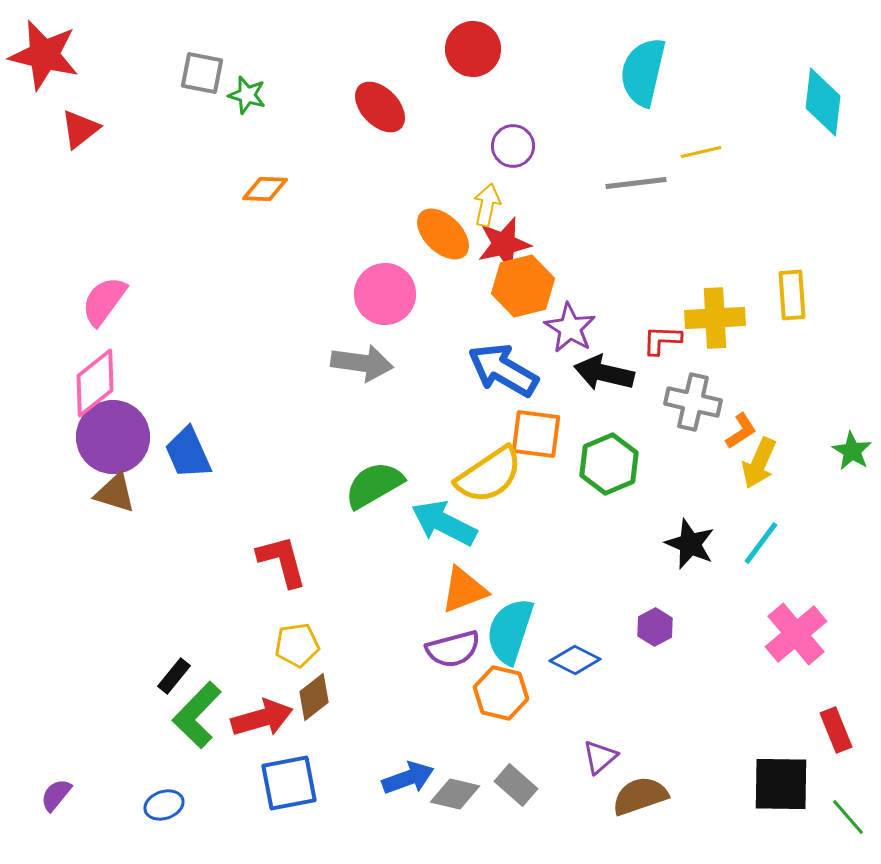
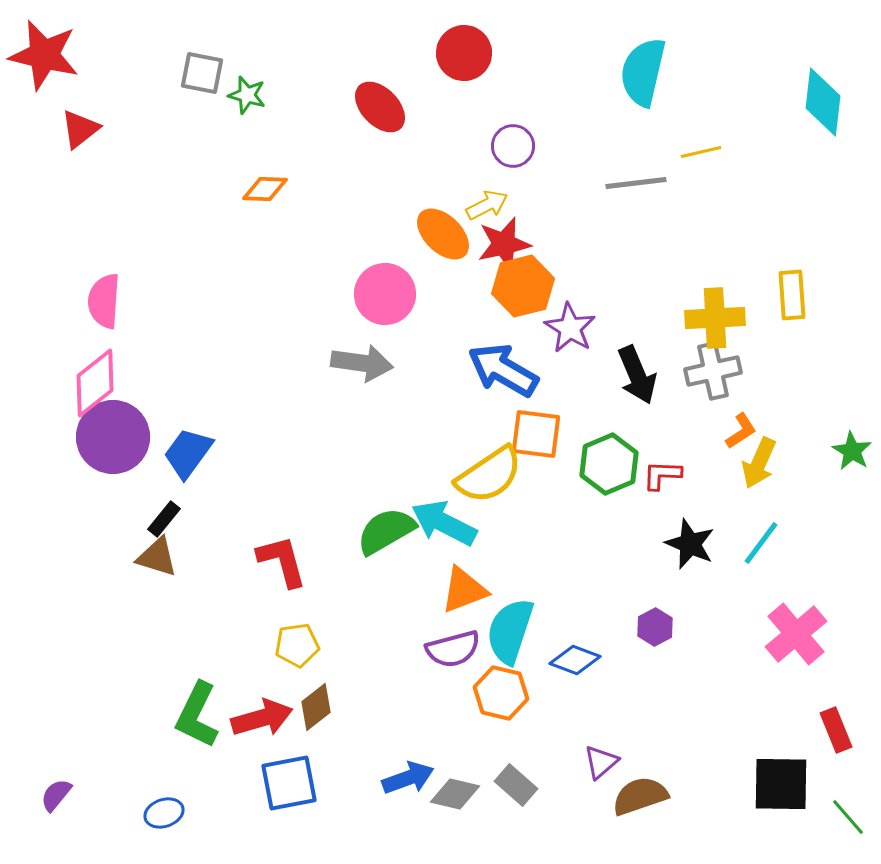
red circle at (473, 49): moved 9 px left, 4 px down
yellow arrow at (487, 205): rotated 51 degrees clockwise
pink semicircle at (104, 301): rotated 32 degrees counterclockwise
red L-shape at (662, 340): moved 135 px down
black arrow at (604, 373): moved 33 px right, 2 px down; rotated 126 degrees counterclockwise
gray cross at (693, 402): moved 20 px right, 31 px up; rotated 26 degrees counterclockwise
blue trapezoid at (188, 453): rotated 60 degrees clockwise
green semicircle at (374, 485): moved 12 px right, 46 px down
brown triangle at (115, 493): moved 42 px right, 64 px down
blue diamond at (575, 660): rotated 6 degrees counterclockwise
black rectangle at (174, 676): moved 10 px left, 157 px up
brown diamond at (314, 697): moved 2 px right, 10 px down
green L-shape at (197, 715): rotated 18 degrees counterclockwise
purple triangle at (600, 757): moved 1 px right, 5 px down
blue ellipse at (164, 805): moved 8 px down
